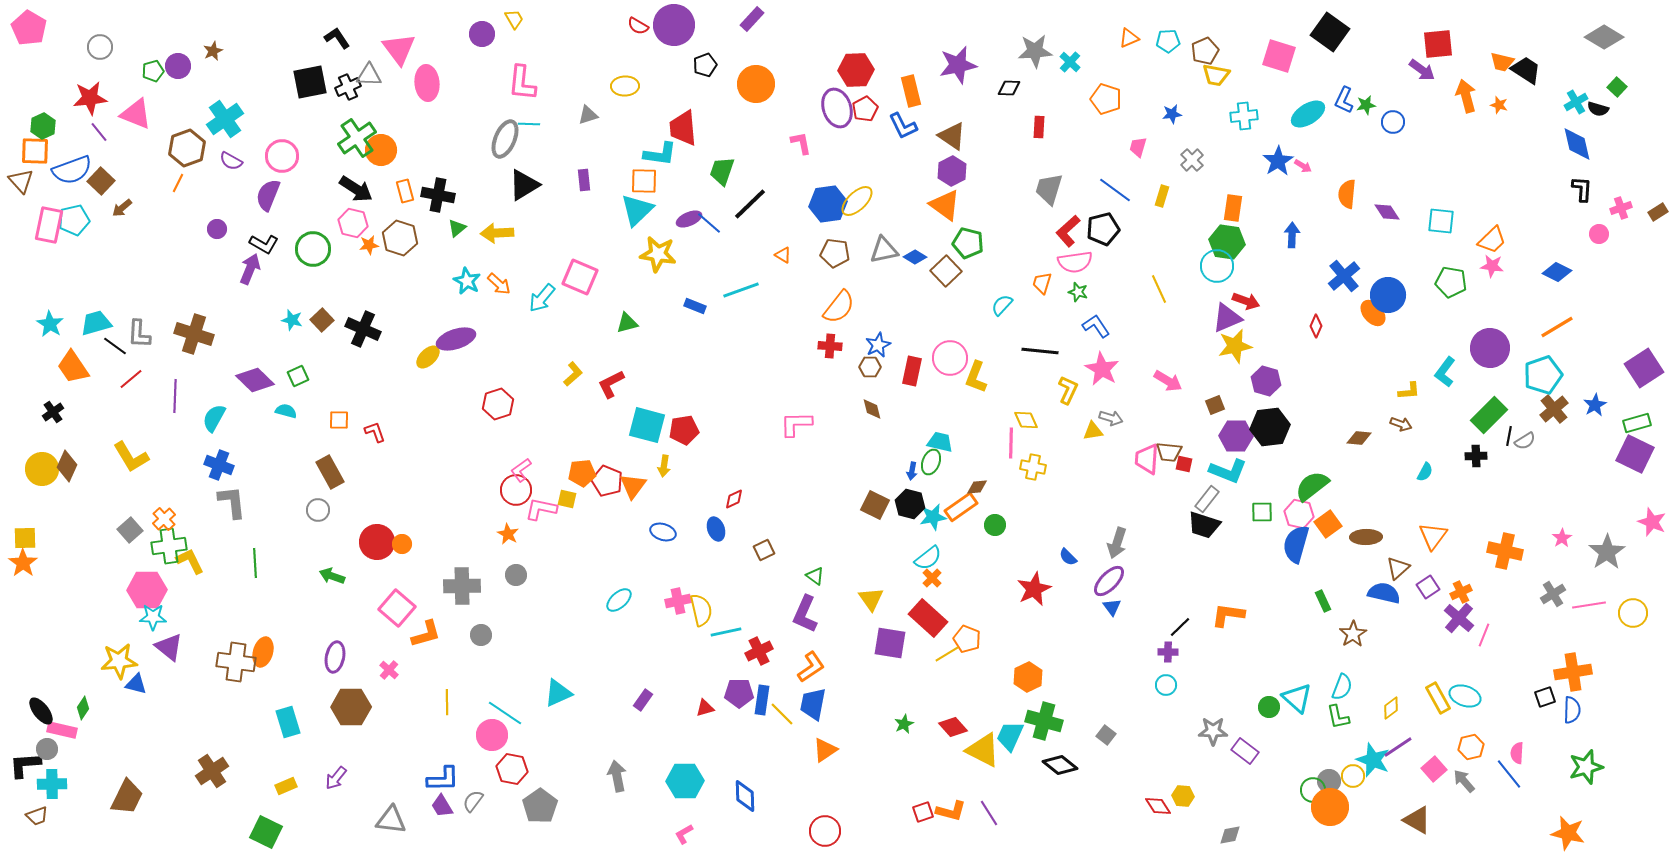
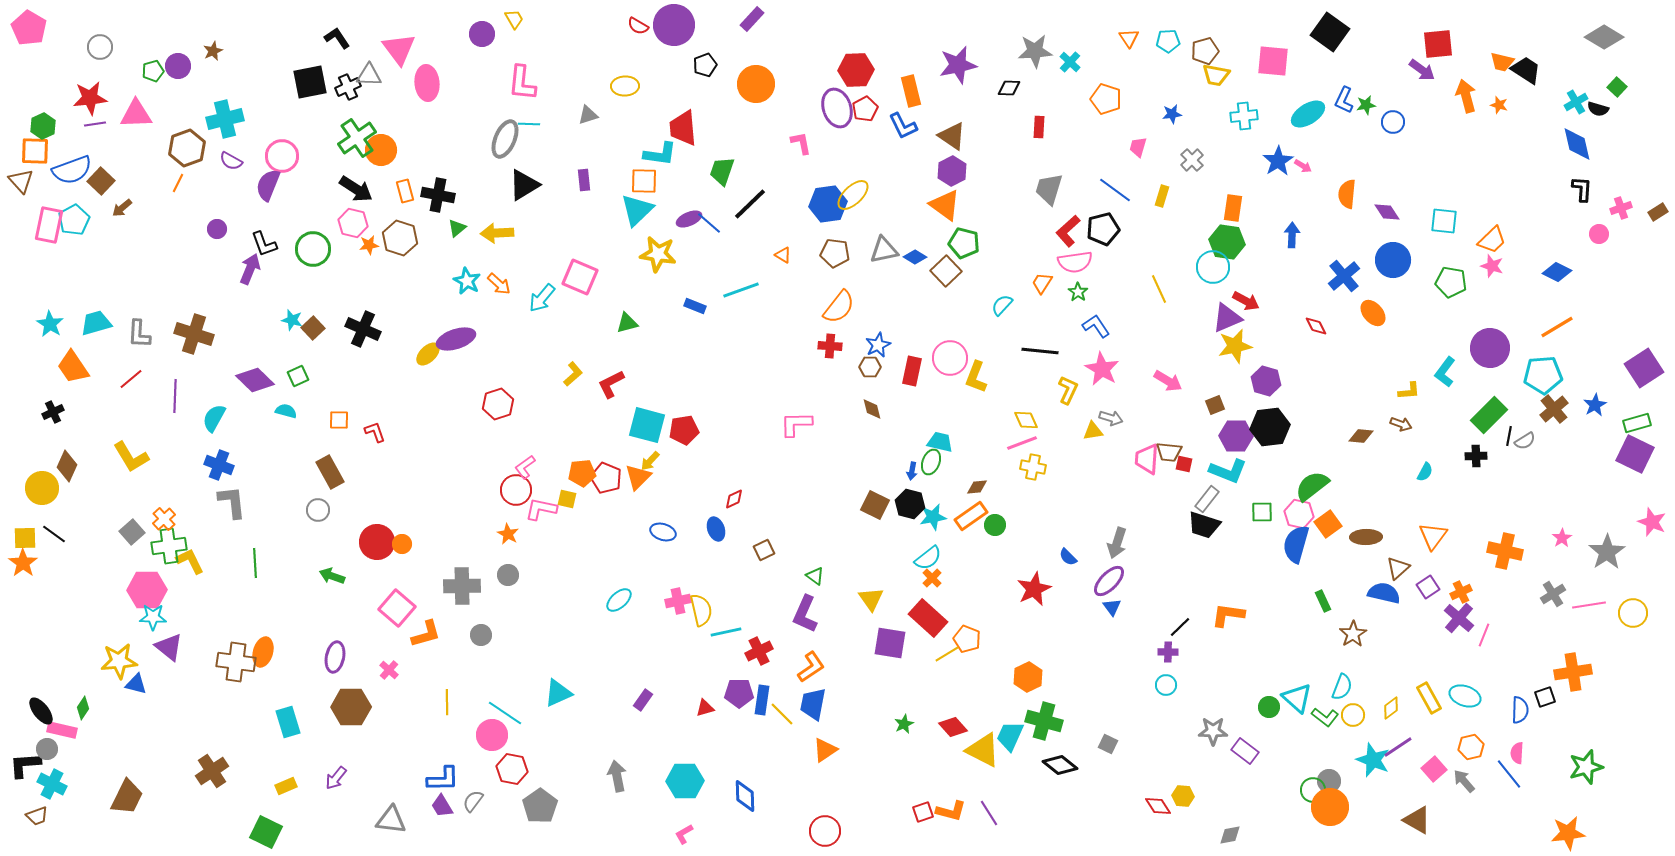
orange triangle at (1129, 38): rotated 40 degrees counterclockwise
brown pentagon at (1205, 51): rotated 8 degrees clockwise
pink square at (1279, 56): moved 6 px left, 5 px down; rotated 12 degrees counterclockwise
pink triangle at (136, 114): rotated 24 degrees counterclockwise
cyan cross at (225, 119): rotated 21 degrees clockwise
purple line at (99, 132): moved 4 px left, 8 px up; rotated 60 degrees counterclockwise
purple semicircle at (268, 195): moved 10 px up
yellow ellipse at (857, 201): moved 4 px left, 6 px up
cyan pentagon at (74, 220): rotated 16 degrees counterclockwise
cyan square at (1441, 221): moved 3 px right
green pentagon at (968, 243): moved 4 px left
black L-shape at (264, 244): rotated 40 degrees clockwise
cyan circle at (1217, 266): moved 4 px left, 1 px down
pink star at (1492, 266): rotated 10 degrees clockwise
orange trapezoid at (1042, 283): rotated 15 degrees clockwise
green star at (1078, 292): rotated 18 degrees clockwise
blue circle at (1388, 295): moved 5 px right, 35 px up
red arrow at (1246, 301): rotated 8 degrees clockwise
brown square at (322, 320): moved 9 px left, 8 px down
red diamond at (1316, 326): rotated 50 degrees counterclockwise
black line at (115, 346): moved 61 px left, 188 px down
yellow ellipse at (428, 357): moved 3 px up
cyan pentagon at (1543, 375): rotated 15 degrees clockwise
black cross at (53, 412): rotated 10 degrees clockwise
brown diamond at (1359, 438): moved 2 px right, 2 px up
pink line at (1011, 443): moved 11 px right; rotated 68 degrees clockwise
yellow arrow at (664, 466): moved 14 px left, 5 px up; rotated 35 degrees clockwise
yellow circle at (42, 469): moved 19 px down
pink L-shape at (521, 470): moved 4 px right, 3 px up
red pentagon at (607, 481): moved 1 px left, 3 px up
orange triangle at (633, 486): moved 5 px right, 9 px up; rotated 8 degrees clockwise
orange rectangle at (961, 507): moved 10 px right, 9 px down
gray square at (130, 530): moved 2 px right, 2 px down
gray circle at (516, 575): moved 8 px left
yellow rectangle at (1438, 698): moved 9 px left
blue semicircle at (1572, 710): moved 52 px left
green L-shape at (1338, 717): moved 13 px left; rotated 40 degrees counterclockwise
gray square at (1106, 735): moved 2 px right, 9 px down; rotated 12 degrees counterclockwise
yellow circle at (1353, 776): moved 61 px up
cyan cross at (52, 784): rotated 28 degrees clockwise
orange star at (1568, 833): rotated 20 degrees counterclockwise
